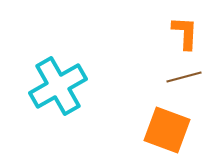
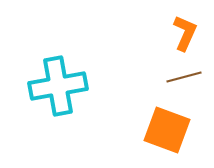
orange L-shape: rotated 21 degrees clockwise
cyan cross: rotated 20 degrees clockwise
